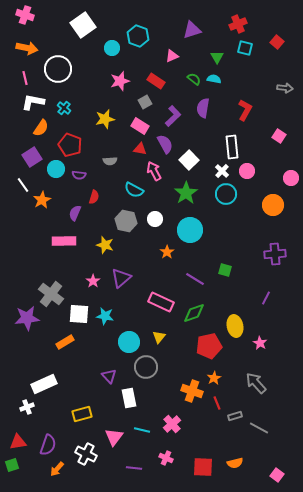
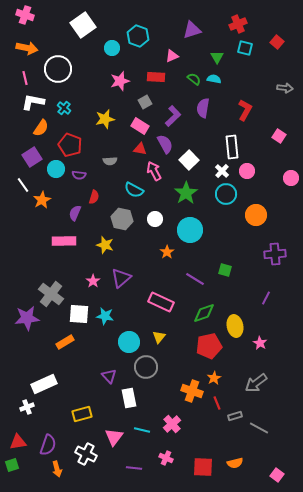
red rectangle at (156, 81): moved 4 px up; rotated 30 degrees counterclockwise
orange circle at (273, 205): moved 17 px left, 10 px down
gray hexagon at (126, 221): moved 4 px left, 2 px up
green diamond at (194, 313): moved 10 px right
gray arrow at (256, 383): rotated 85 degrees counterclockwise
orange arrow at (57, 469): rotated 56 degrees counterclockwise
